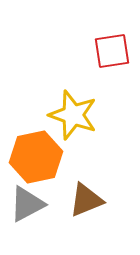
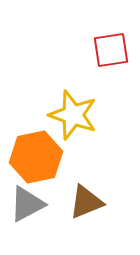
red square: moved 1 px left, 1 px up
brown triangle: moved 2 px down
